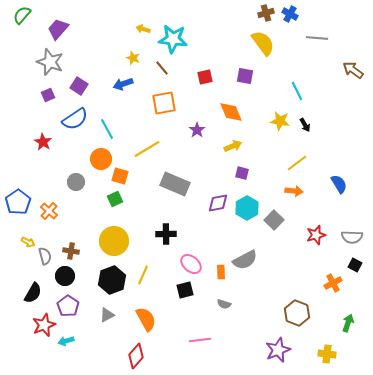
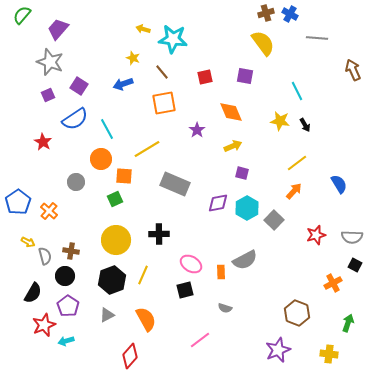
brown line at (162, 68): moved 4 px down
brown arrow at (353, 70): rotated 30 degrees clockwise
orange square at (120, 176): moved 4 px right; rotated 12 degrees counterclockwise
orange arrow at (294, 191): rotated 54 degrees counterclockwise
black cross at (166, 234): moved 7 px left
yellow circle at (114, 241): moved 2 px right, 1 px up
pink ellipse at (191, 264): rotated 10 degrees counterclockwise
gray semicircle at (224, 304): moved 1 px right, 4 px down
pink line at (200, 340): rotated 30 degrees counterclockwise
yellow cross at (327, 354): moved 2 px right
red diamond at (136, 356): moved 6 px left
